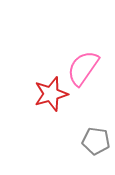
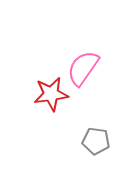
red star: rotated 8 degrees clockwise
